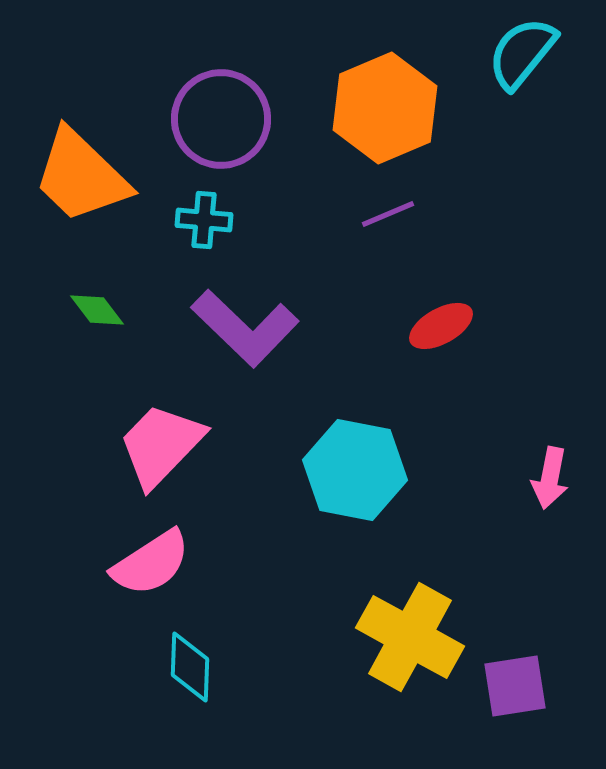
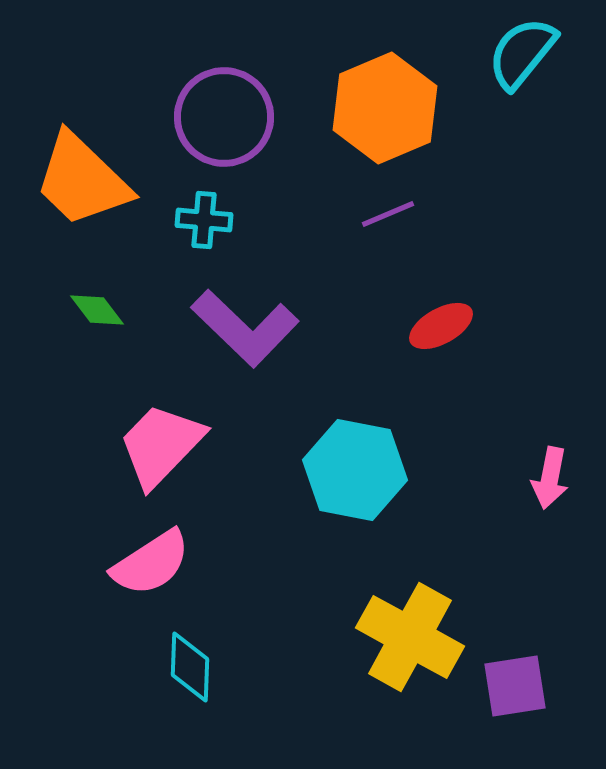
purple circle: moved 3 px right, 2 px up
orange trapezoid: moved 1 px right, 4 px down
